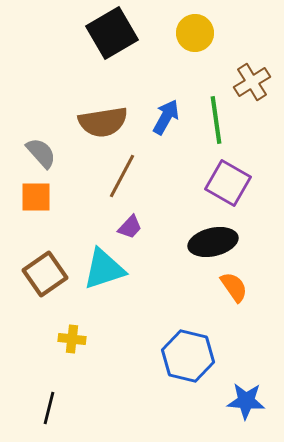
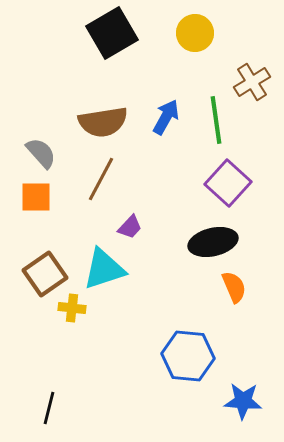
brown line: moved 21 px left, 3 px down
purple square: rotated 12 degrees clockwise
orange semicircle: rotated 12 degrees clockwise
yellow cross: moved 31 px up
blue hexagon: rotated 9 degrees counterclockwise
blue star: moved 3 px left
